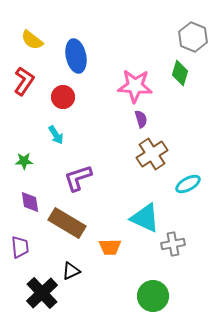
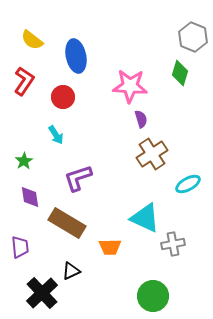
pink star: moved 5 px left
green star: rotated 30 degrees counterclockwise
purple diamond: moved 5 px up
